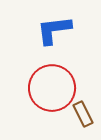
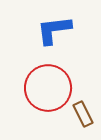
red circle: moved 4 px left
